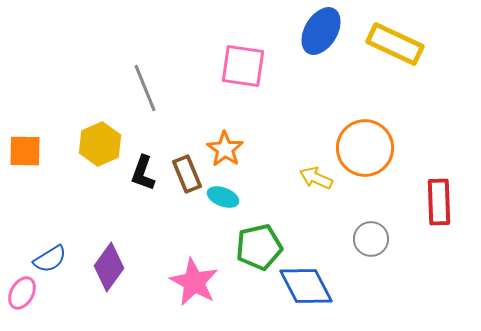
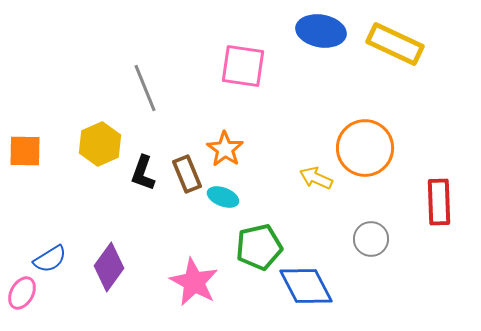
blue ellipse: rotated 69 degrees clockwise
